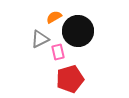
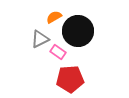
pink rectangle: rotated 42 degrees counterclockwise
red pentagon: rotated 12 degrees clockwise
